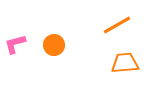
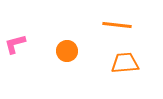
orange line: rotated 36 degrees clockwise
orange circle: moved 13 px right, 6 px down
